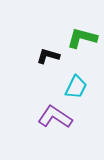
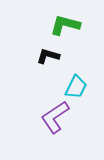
green L-shape: moved 17 px left, 13 px up
purple L-shape: rotated 68 degrees counterclockwise
